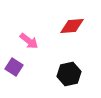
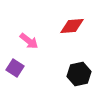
purple square: moved 1 px right, 1 px down
black hexagon: moved 10 px right
